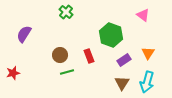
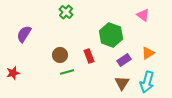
orange triangle: rotated 24 degrees clockwise
